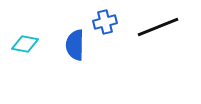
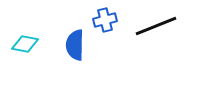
blue cross: moved 2 px up
black line: moved 2 px left, 1 px up
